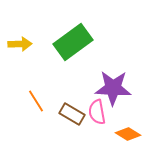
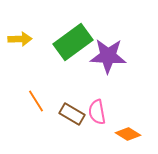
yellow arrow: moved 5 px up
purple star: moved 5 px left, 32 px up
